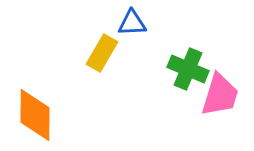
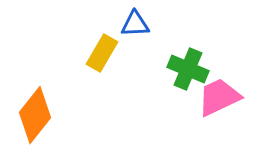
blue triangle: moved 3 px right, 1 px down
pink trapezoid: moved 1 px left, 2 px down; rotated 132 degrees counterclockwise
orange diamond: rotated 38 degrees clockwise
